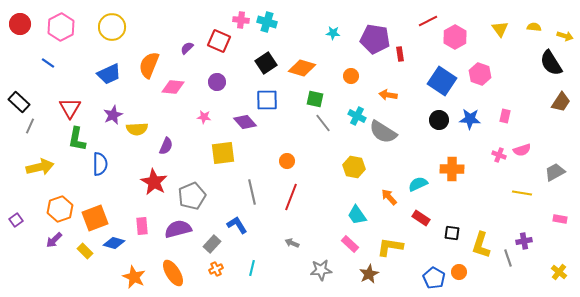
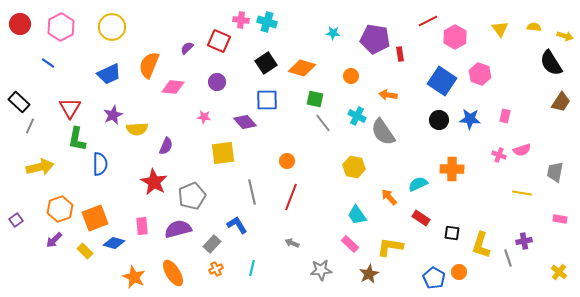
gray semicircle at (383, 132): rotated 24 degrees clockwise
gray trapezoid at (555, 172): rotated 50 degrees counterclockwise
